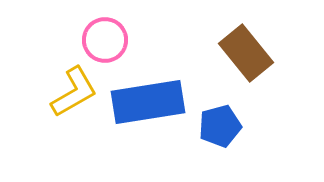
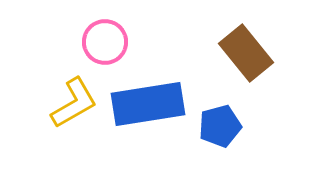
pink circle: moved 2 px down
yellow L-shape: moved 11 px down
blue rectangle: moved 2 px down
